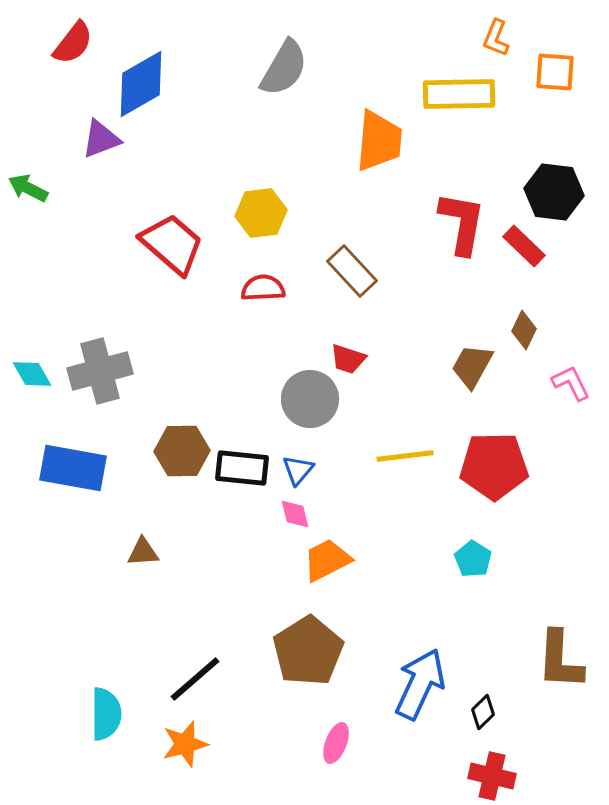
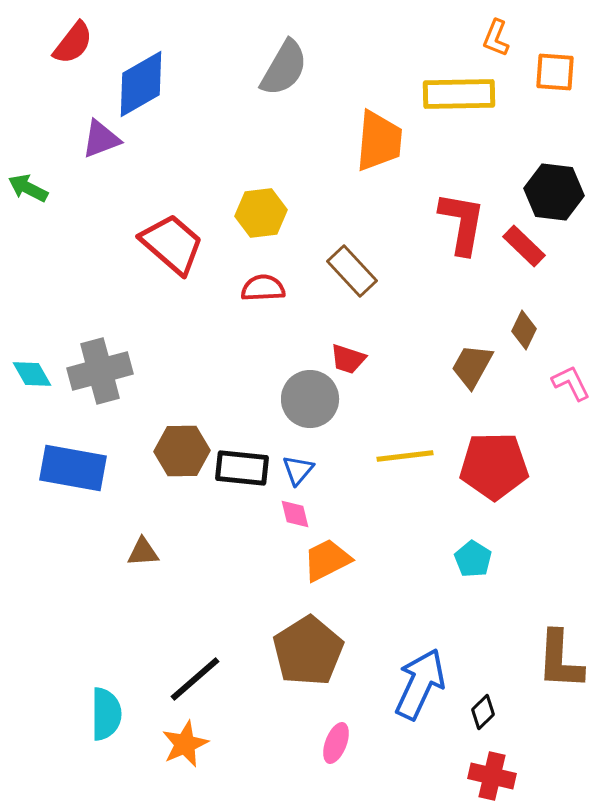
orange star at (185, 744): rotated 9 degrees counterclockwise
